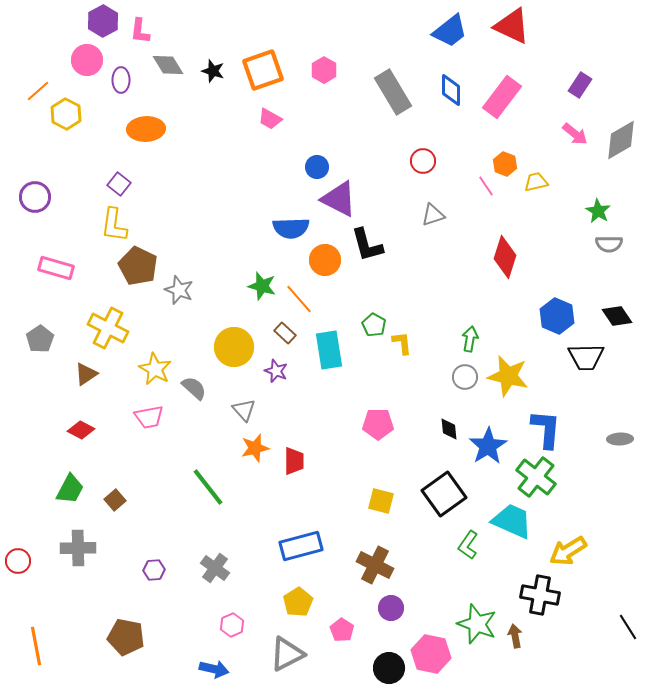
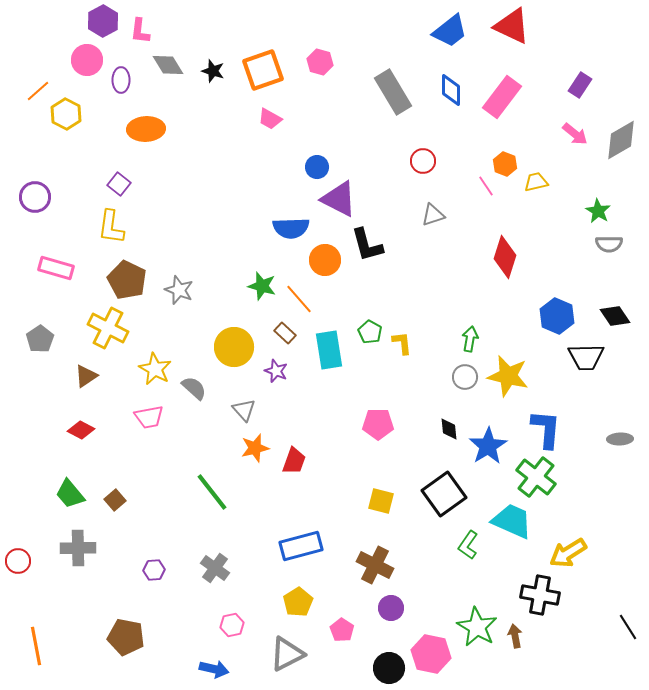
pink hexagon at (324, 70): moved 4 px left, 8 px up; rotated 15 degrees counterclockwise
yellow L-shape at (114, 225): moved 3 px left, 2 px down
brown pentagon at (138, 266): moved 11 px left, 14 px down
black diamond at (617, 316): moved 2 px left
green pentagon at (374, 325): moved 4 px left, 7 px down
brown triangle at (86, 374): moved 2 px down
red trapezoid at (294, 461): rotated 20 degrees clockwise
green line at (208, 487): moved 4 px right, 5 px down
green trapezoid at (70, 489): moved 5 px down; rotated 112 degrees clockwise
yellow arrow at (568, 551): moved 2 px down
green star at (477, 624): moved 3 px down; rotated 9 degrees clockwise
pink hexagon at (232, 625): rotated 10 degrees clockwise
